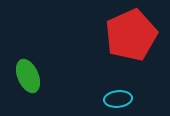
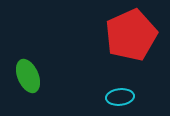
cyan ellipse: moved 2 px right, 2 px up
